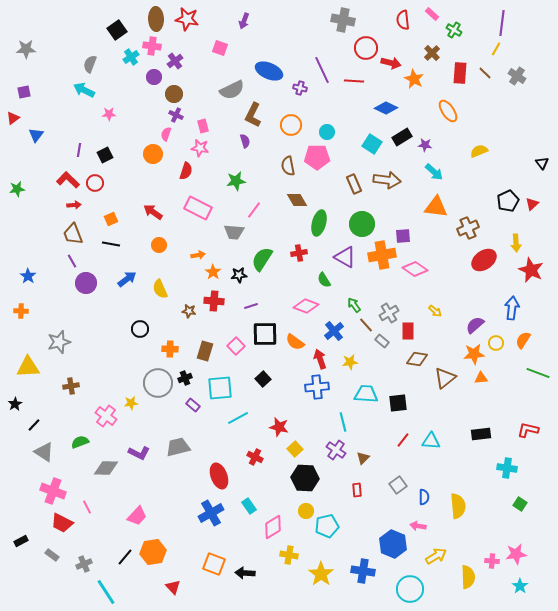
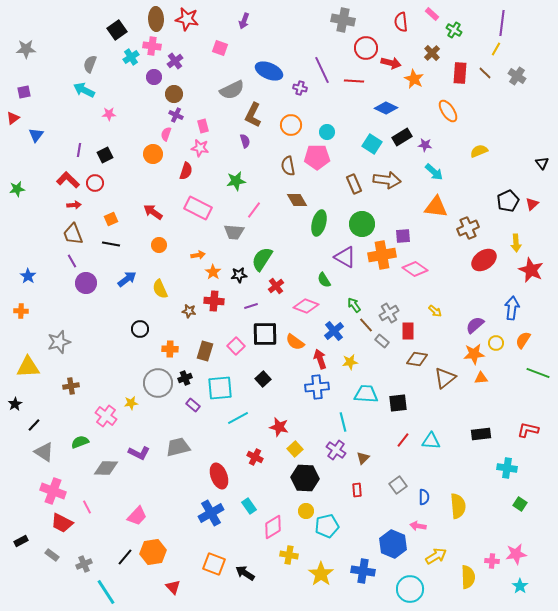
red semicircle at (403, 20): moved 2 px left, 2 px down
red cross at (299, 253): moved 23 px left, 33 px down; rotated 28 degrees counterclockwise
black arrow at (245, 573): rotated 30 degrees clockwise
